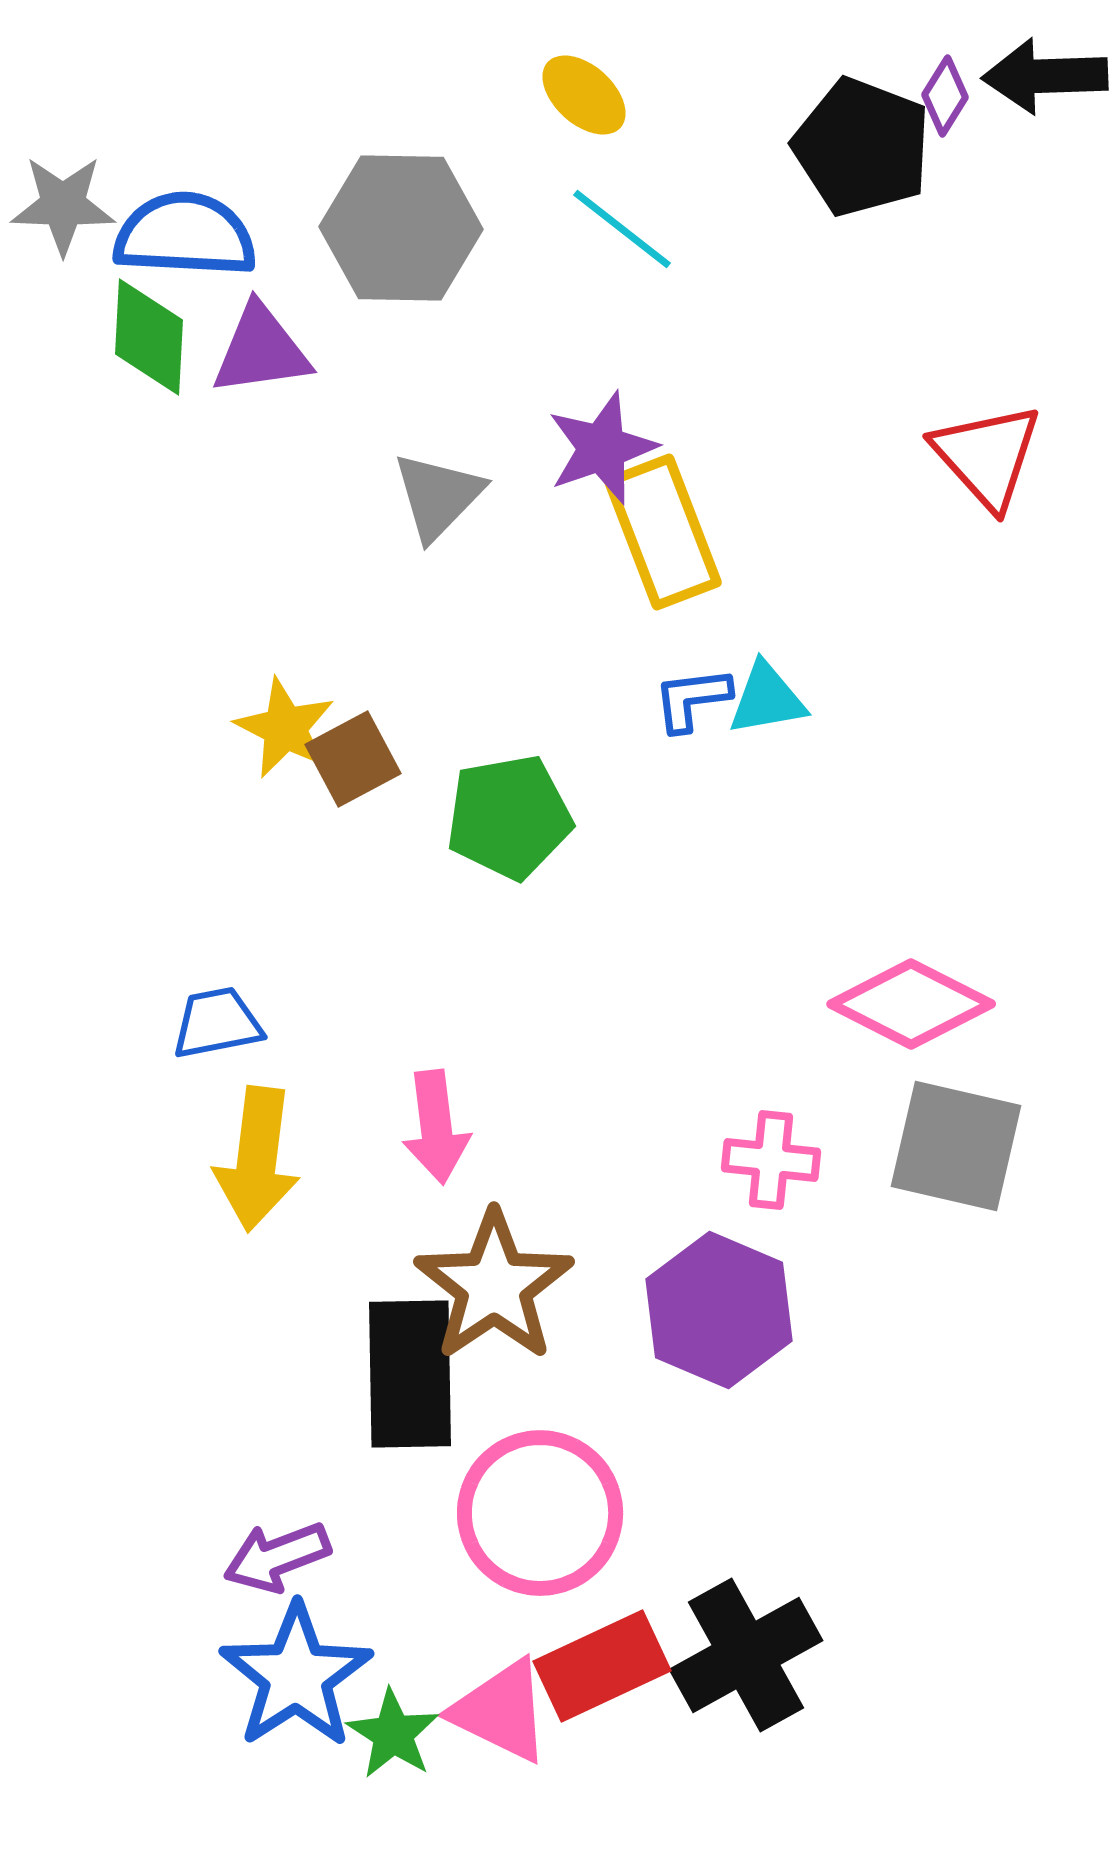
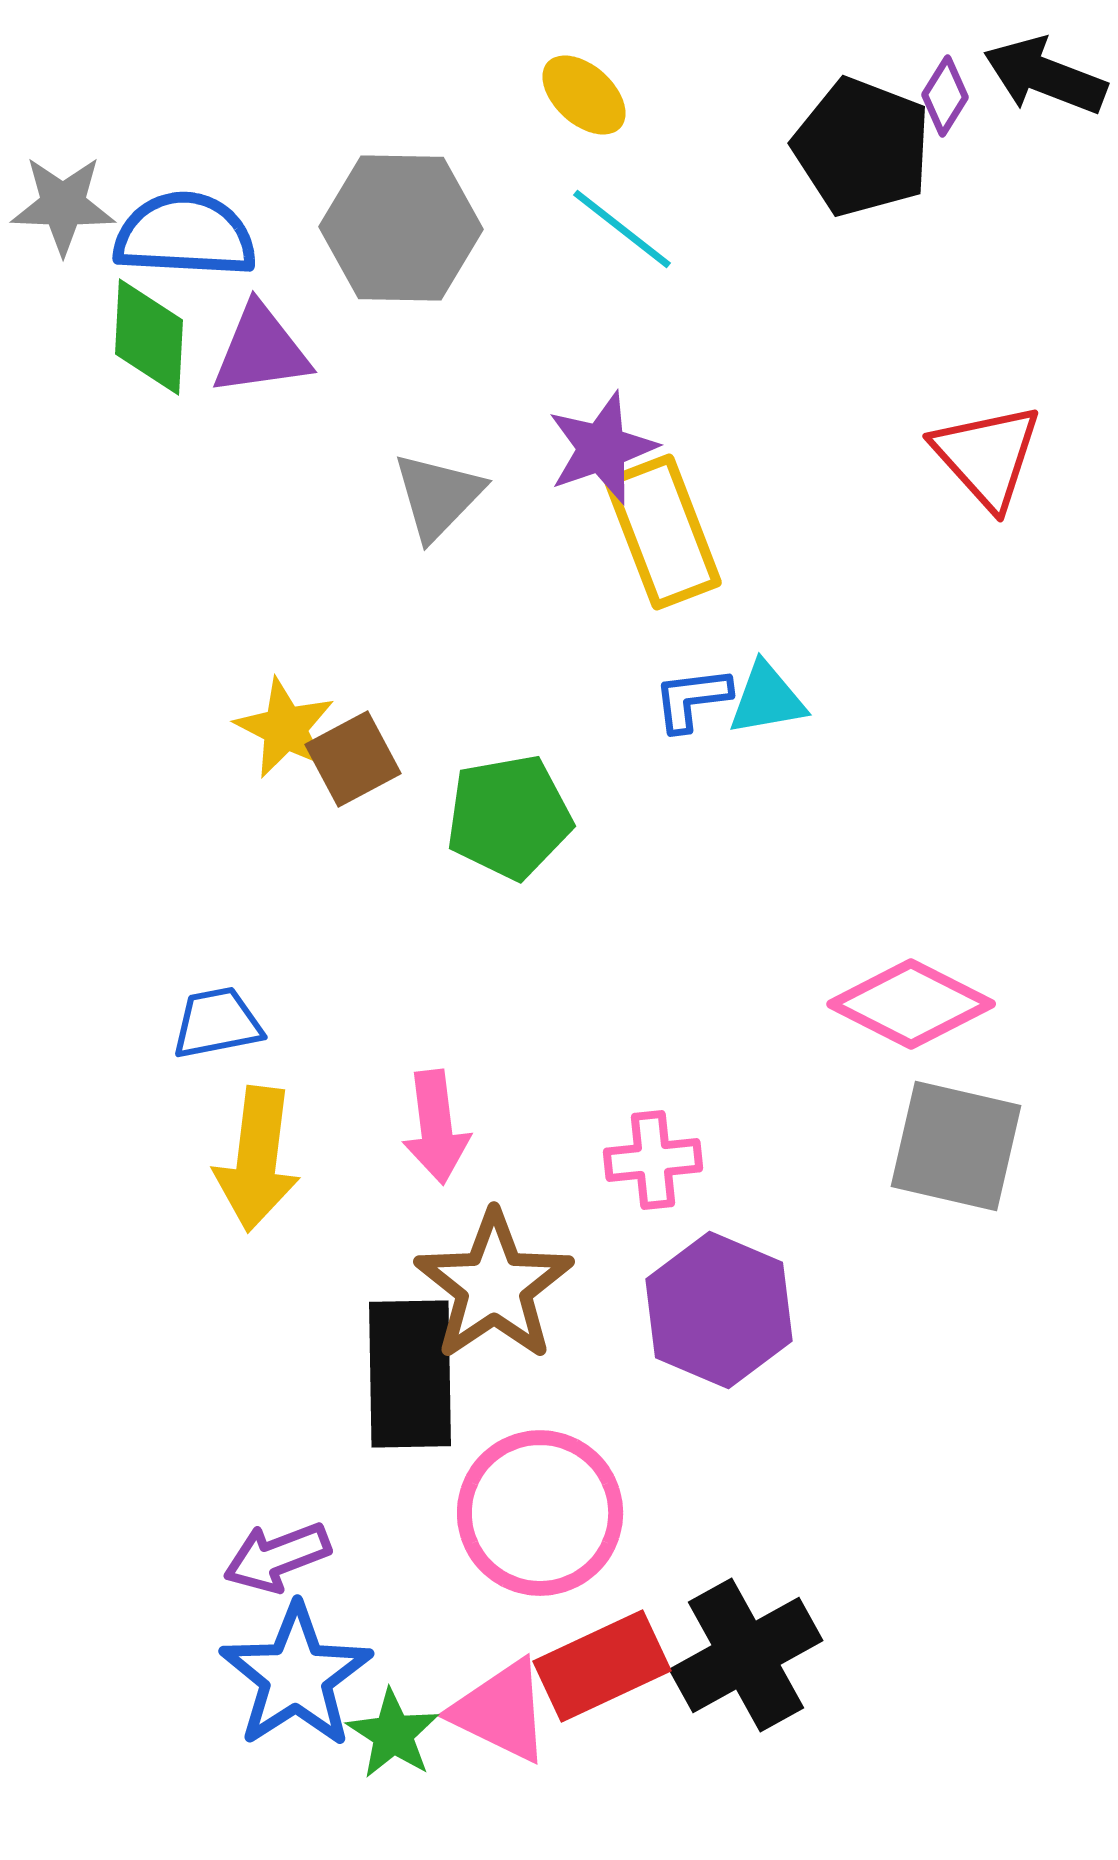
black arrow: rotated 23 degrees clockwise
pink cross: moved 118 px left; rotated 12 degrees counterclockwise
